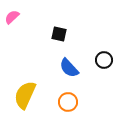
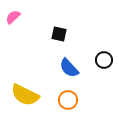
pink semicircle: moved 1 px right
yellow semicircle: rotated 88 degrees counterclockwise
orange circle: moved 2 px up
